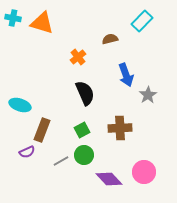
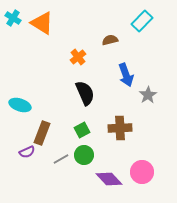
cyan cross: rotated 21 degrees clockwise
orange triangle: rotated 15 degrees clockwise
brown semicircle: moved 1 px down
brown rectangle: moved 3 px down
gray line: moved 2 px up
pink circle: moved 2 px left
